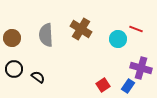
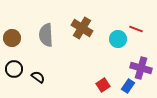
brown cross: moved 1 px right, 1 px up
